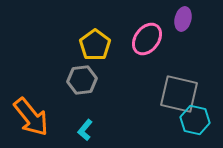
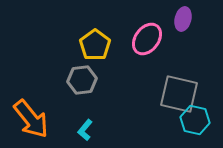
orange arrow: moved 2 px down
